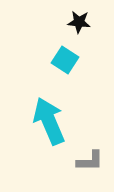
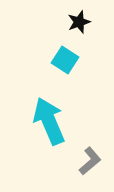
black star: rotated 25 degrees counterclockwise
gray L-shape: rotated 40 degrees counterclockwise
